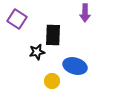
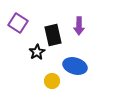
purple arrow: moved 6 px left, 13 px down
purple square: moved 1 px right, 4 px down
black rectangle: rotated 15 degrees counterclockwise
black star: rotated 21 degrees counterclockwise
